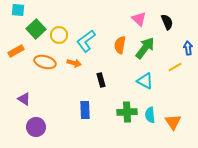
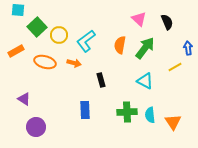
green square: moved 1 px right, 2 px up
